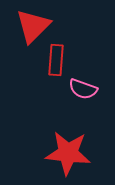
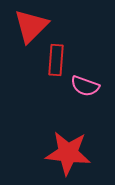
red triangle: moved 2 px left
pink semicircle: moved 2 px right, 3 px up
